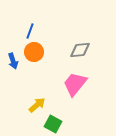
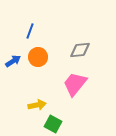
orange circle: moved 4 px right, 5 px down
blue arrow: rotated 105 degrees counterclockwise
yellow arrow: rotated 30 degrees clockwise
